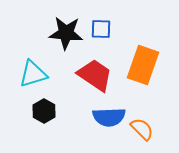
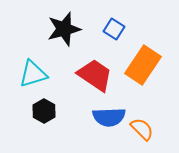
blue square: moved 13 px right; rotated 30 degrees clockwise
black star: moved 2 px left, 4 px up; rotated 20 degrees counterclockwise
orange rectangle: rotated 15 degrees clockwise
